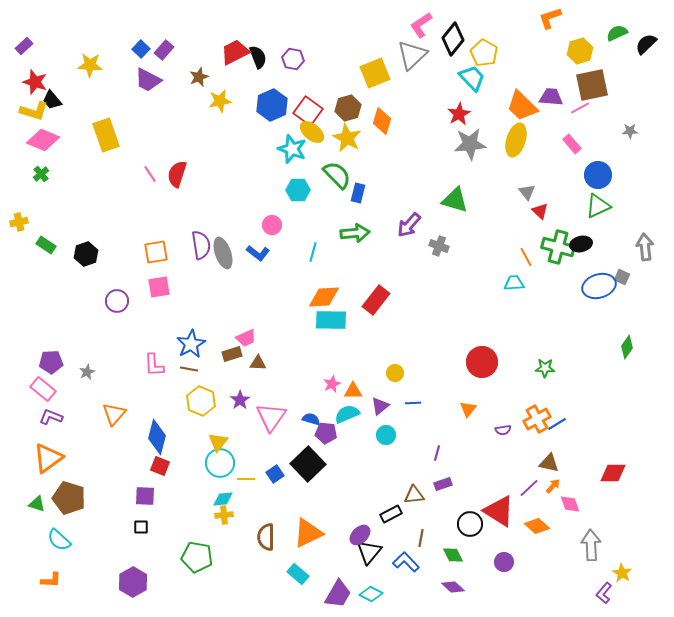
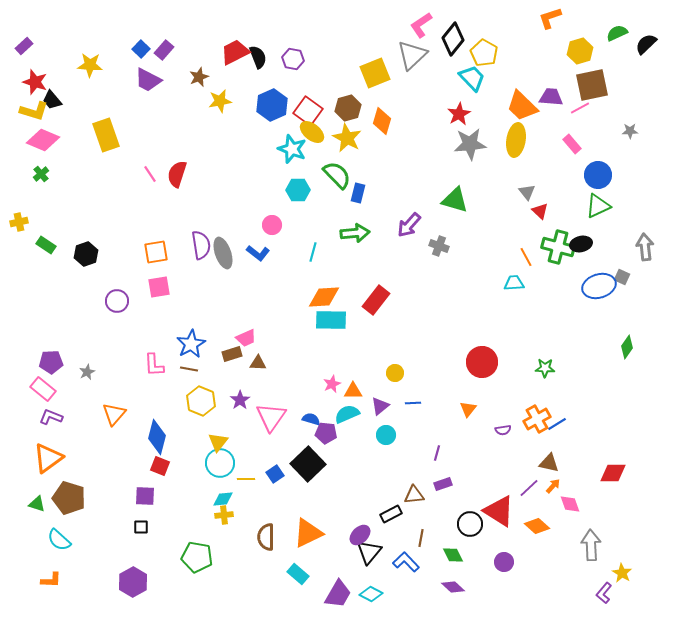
yellow ellipse at (516, 140): rotated 8 degrees counterclockwise
